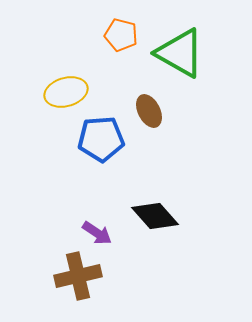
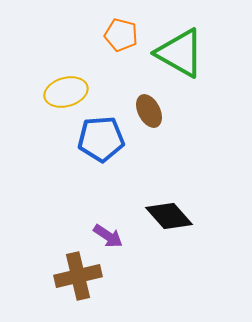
black diamond: moved 14 px right
purple arrow: moved 11 px right, 3 px down
